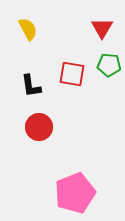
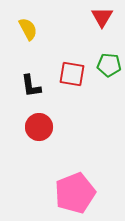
red triangle: moved 11 px up
